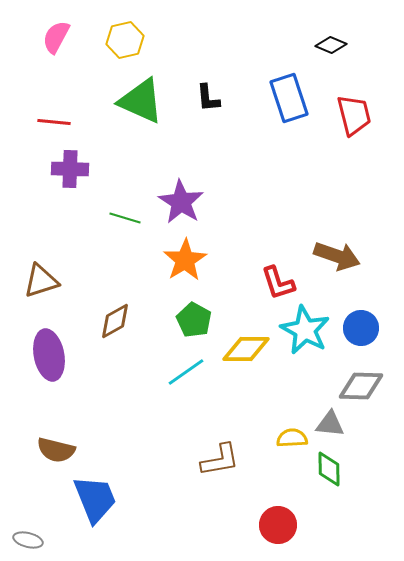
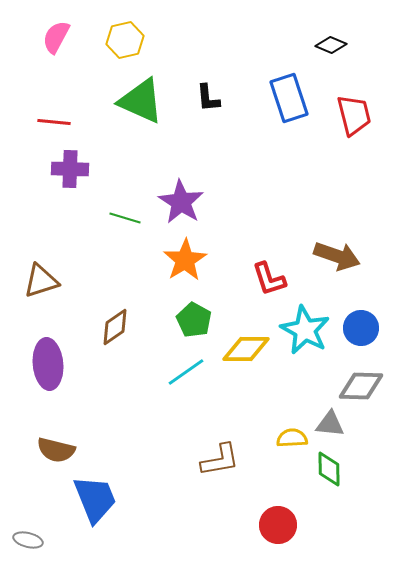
red L-shape: moved 9 px left, 4 px up
brown diamond: moved 6 px down; rotated 6 degrees counterclockwise
purple ellipse: moved 1 px left, 9 px down; rotated 6 degrees clockwise
